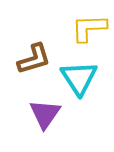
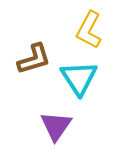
yellow L-shape: moved 2 px down; rotated 60 degrees counterclockwise
purple triangle: moved 11 px right, 12 px down
